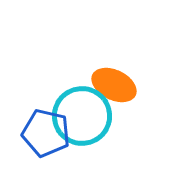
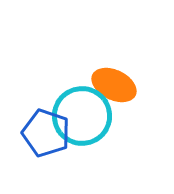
blue pentagon: rotated 6 degrees clockwise
